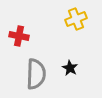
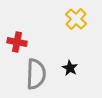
yellow cross: rotated 25 degrees counterclockwise
red cross: moved 2 px left, 6 px down
